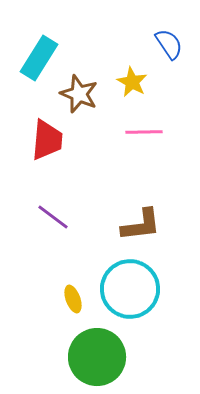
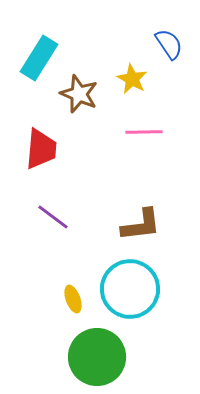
yellow star: moved 3 px up
red trapezoid: moved 6 px left, 9 px down
